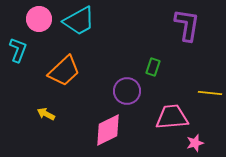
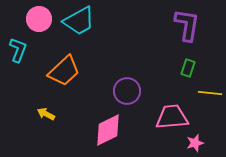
green rectangle: moved 35 px right, 1 px down
